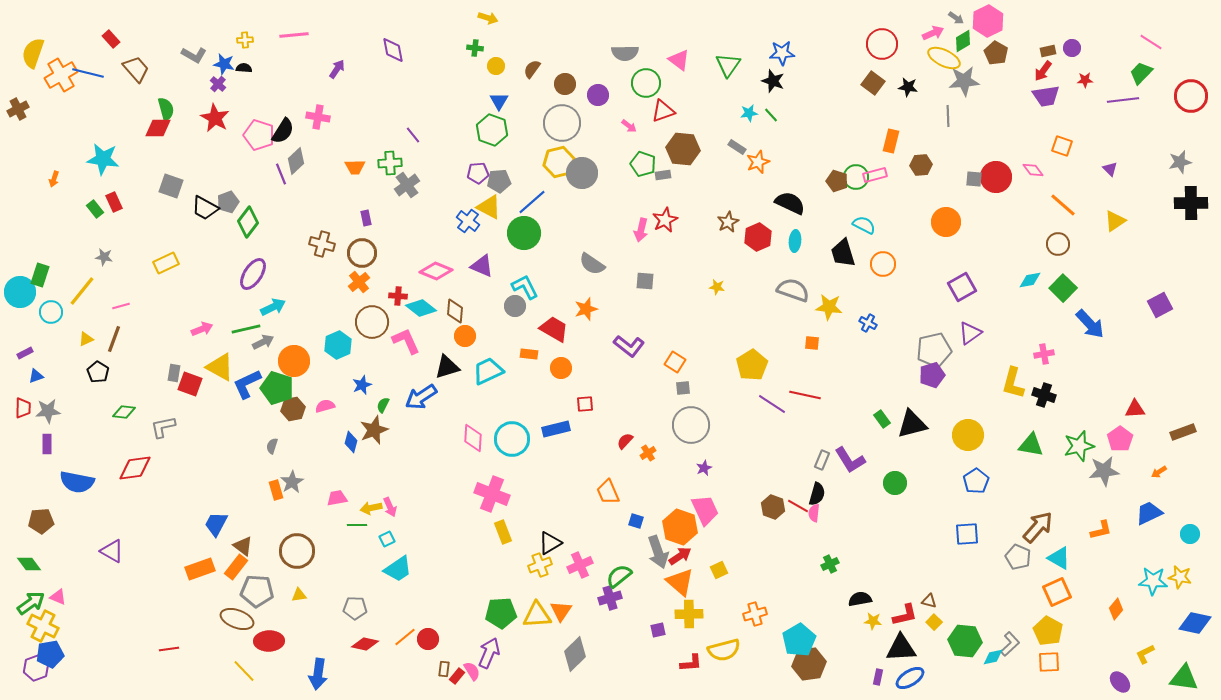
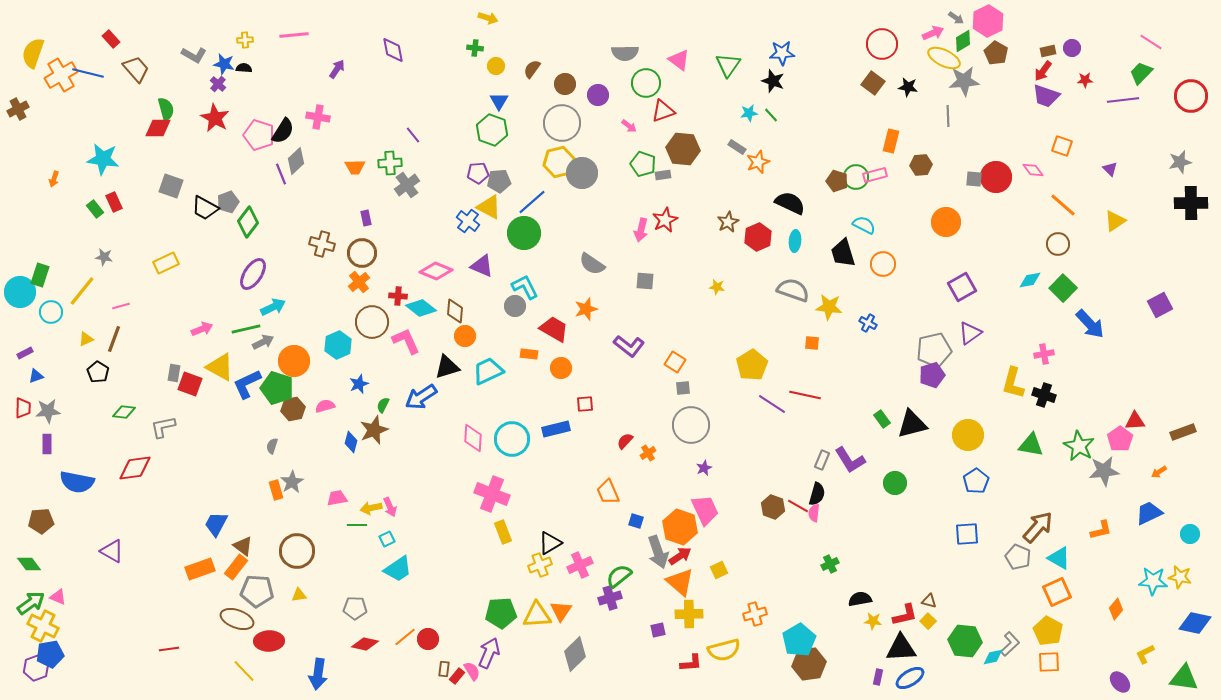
purple trapezoid at (1046, 96): rotated 28 degrees clockwise
blue star at (362, 385): moved 3 px left, 1 px up
red triangle at (1135, 409): moved 12 px down
green star at (1079, 446): rotated 28 degrees counterclockwise
yellow square at (934, 622): moved 6 px left, 1 px up
